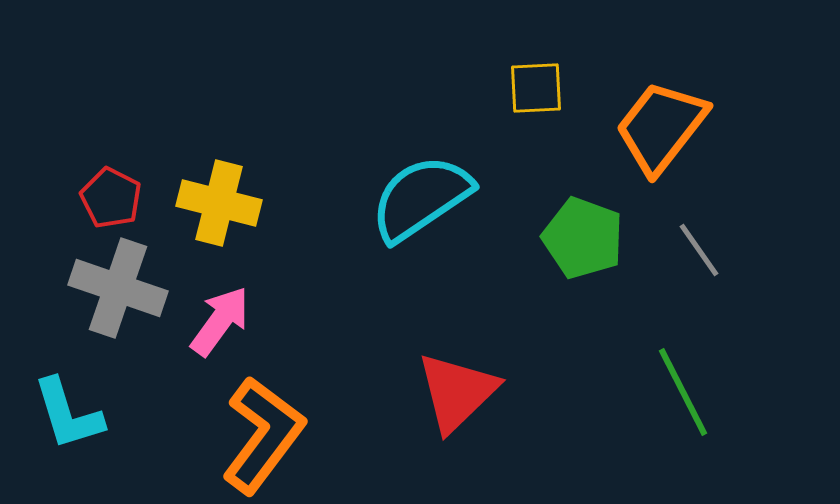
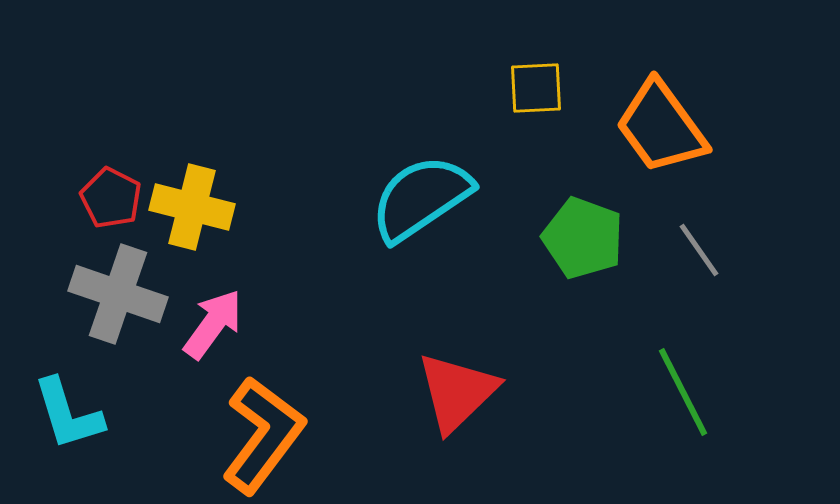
orange trapezoid: rotated 74 degrees counterclockwise
yellow cross: moved 27 px left, 4 px down
gray cross: moved 6 px down
pink arrow: moved 7 px left, 3 px down
